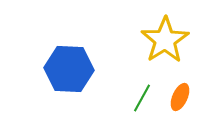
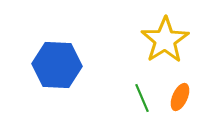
blue hexagon: moved 12 px left, 4 px up
green line: rotated 52 degrees counterclockwise
